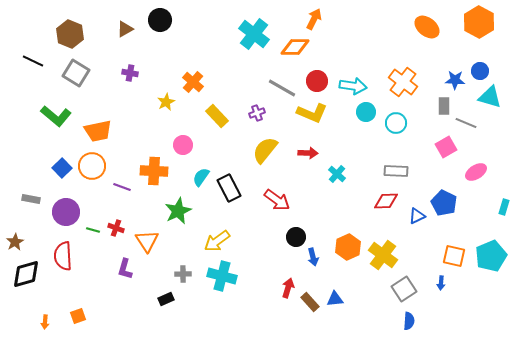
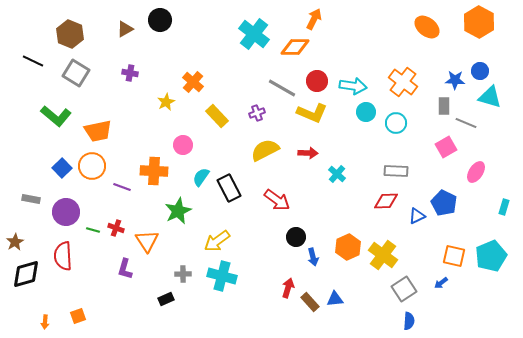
yellow semicircle at (265, 150): rotated 24 degrees clockwise
pink ellipse at (476, 172): rotated 25 degrees counterclockwise
blue arrow at (441, 283): rotated 48 degrees clockwise
